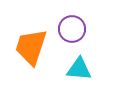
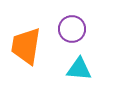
orange trapezoid: moved 5 px left, 1 px up; rotated 9 degrees counterclockwise
